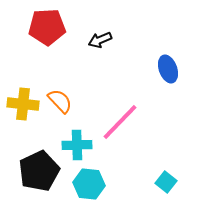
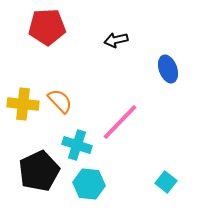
black arrow: moved 16 px right; rotated 10 degrees clockwise
cyan cross: rotated 20 degrees clockwise
